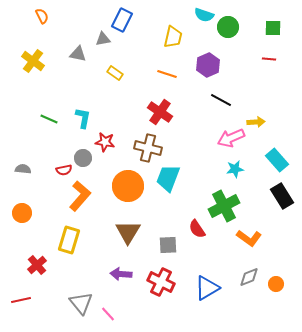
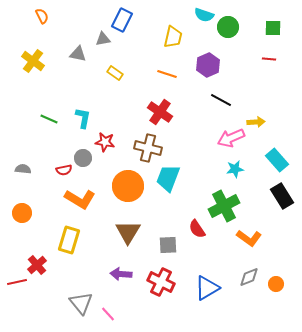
orange L-shape at (80, 196): moved 3 px down; rotated 80 degrees clockwise
red line at (21, 300): moved 4 px left, 18 px up
